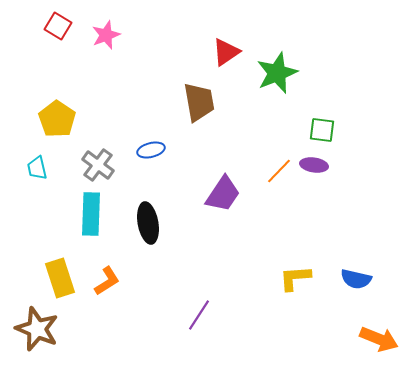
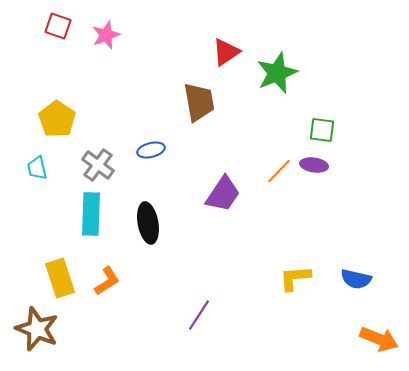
red square: rotated 12 degrees counterclockwise
